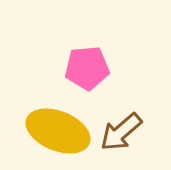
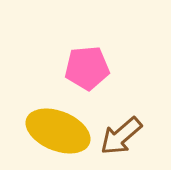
brown arrow: moved 4 px down
